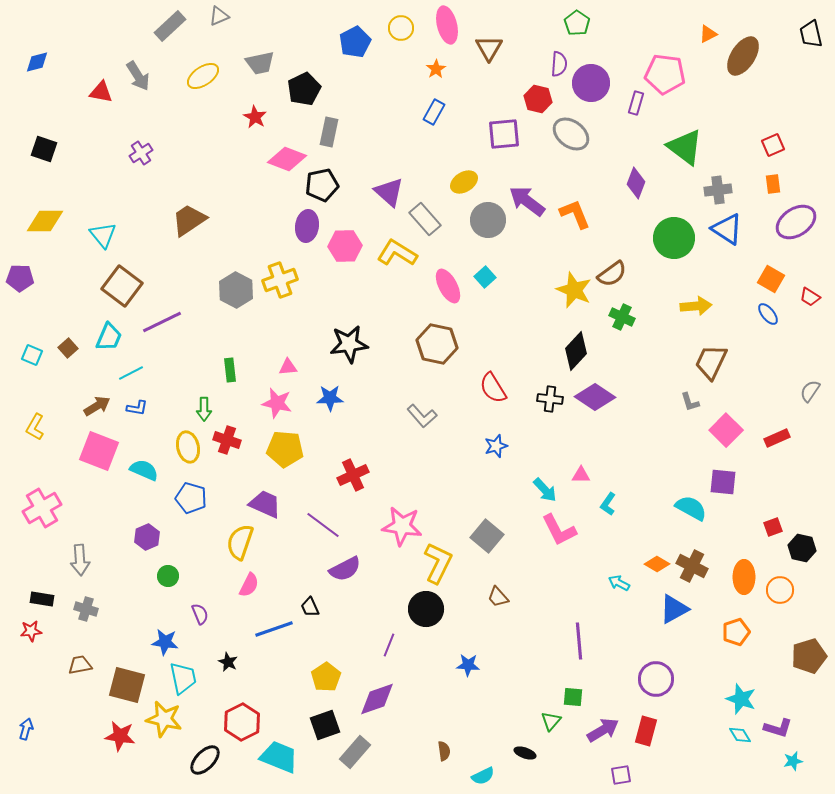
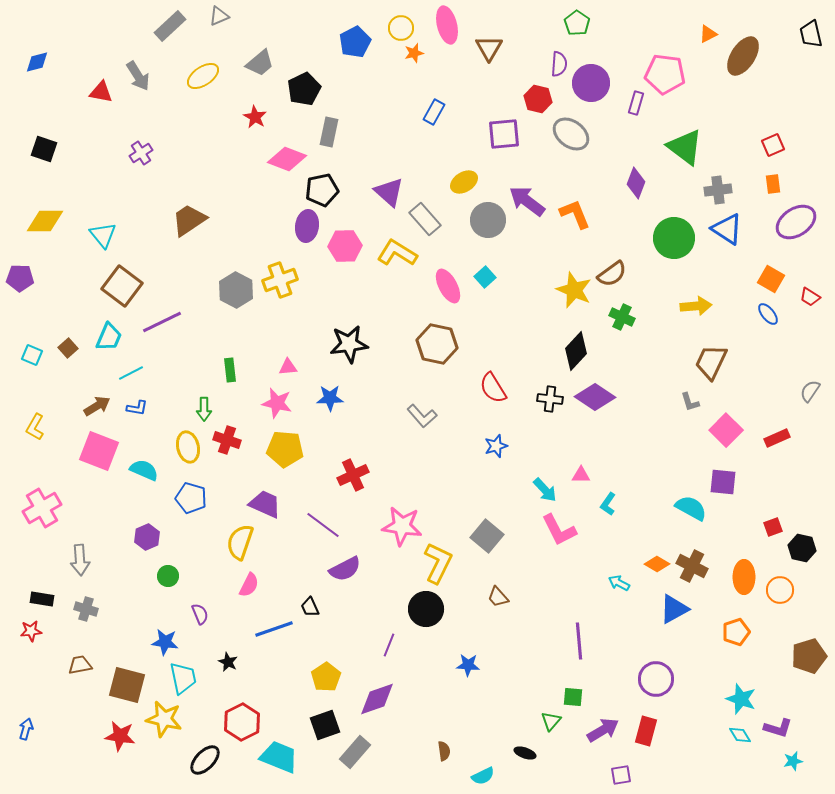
gray trapezoid at (260, 63): rotated 28 degrees counterclockwise
orange star at (436, 69): moved 22 px left, 16 px up; rotated 18 degrees clockwise
black pentagon at (322, 185): moved 5 px down
